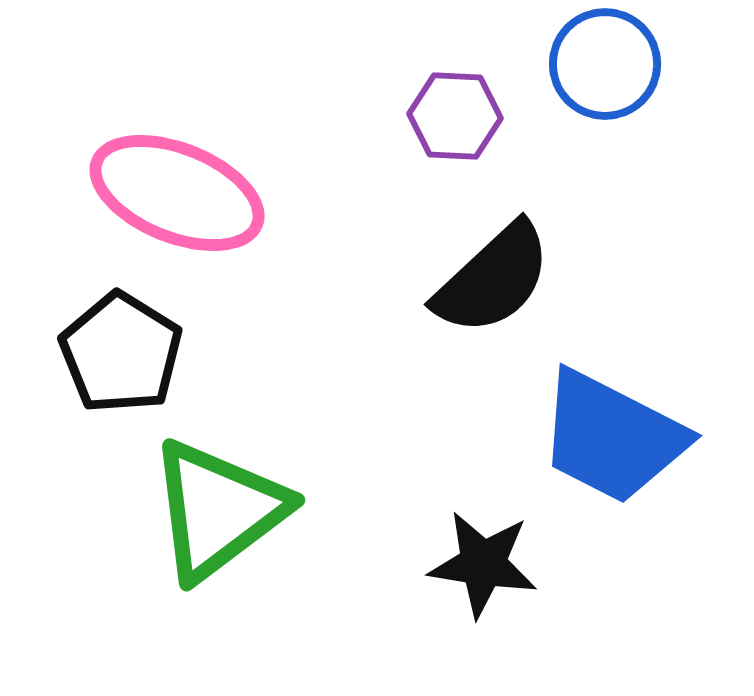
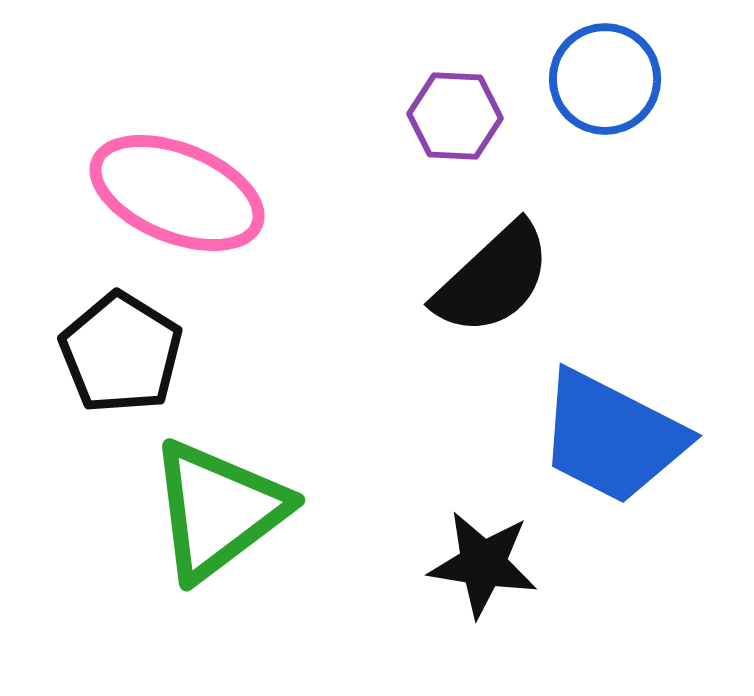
blue circle: moved 15 px down
